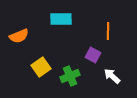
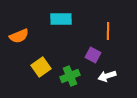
white arrow: moved 5 px left; rotated 60 degrees counterclockwise
